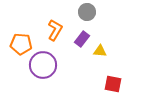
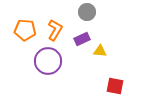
purple rectangle: rotated 28 degrees clockwise
orange pentagon: moved 4 px right, 14 px up
purple circle: moved 5 px right, 4 px up
red square: moved 2 px right, 2 px down
